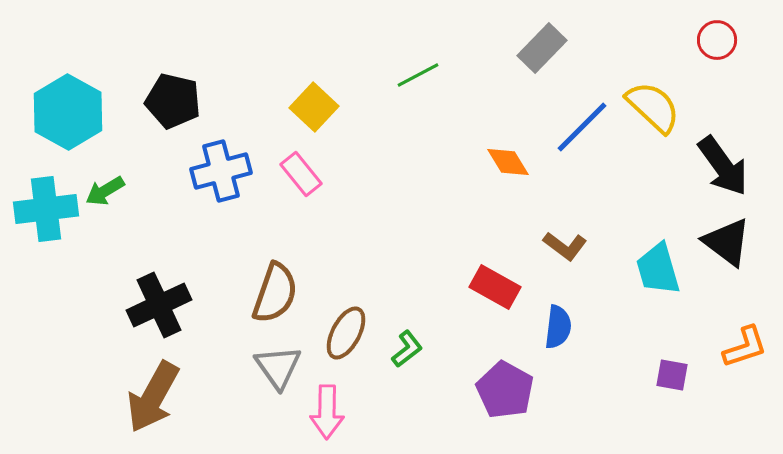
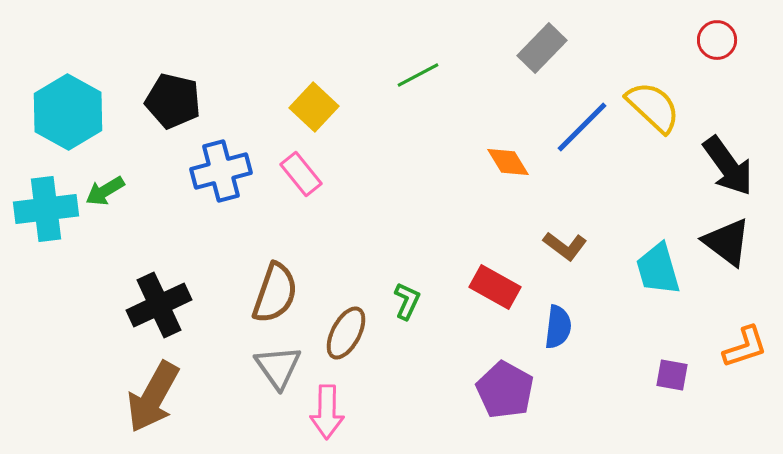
black arrow: moved 5 px right
green L-shape: moved 48 px up; rotated 27 degrees counterclockwise
